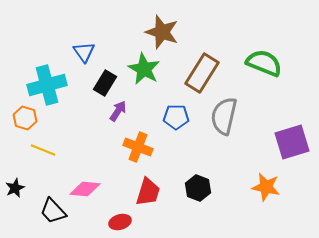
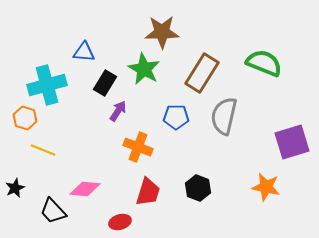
brown star: rotated 20 degrees counterclockwise
blue triangle: rotated 50 degrees counterclockwise
